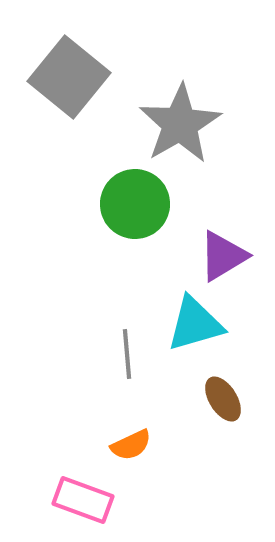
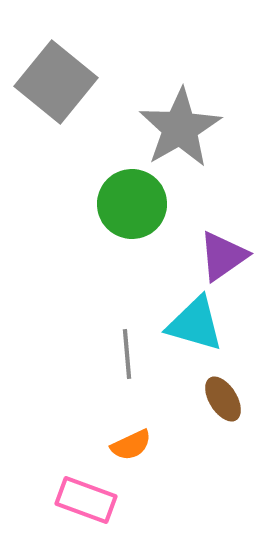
gray square: moved 13 px left, 5 px down
gray star: moved 4 px down
green circle: moved 3 px left
purple triangle: rotated 4 degrees counterclockwise
cyan triangle: rotated 32 degrees clockwise
pink rectangle: moved 3 px right
